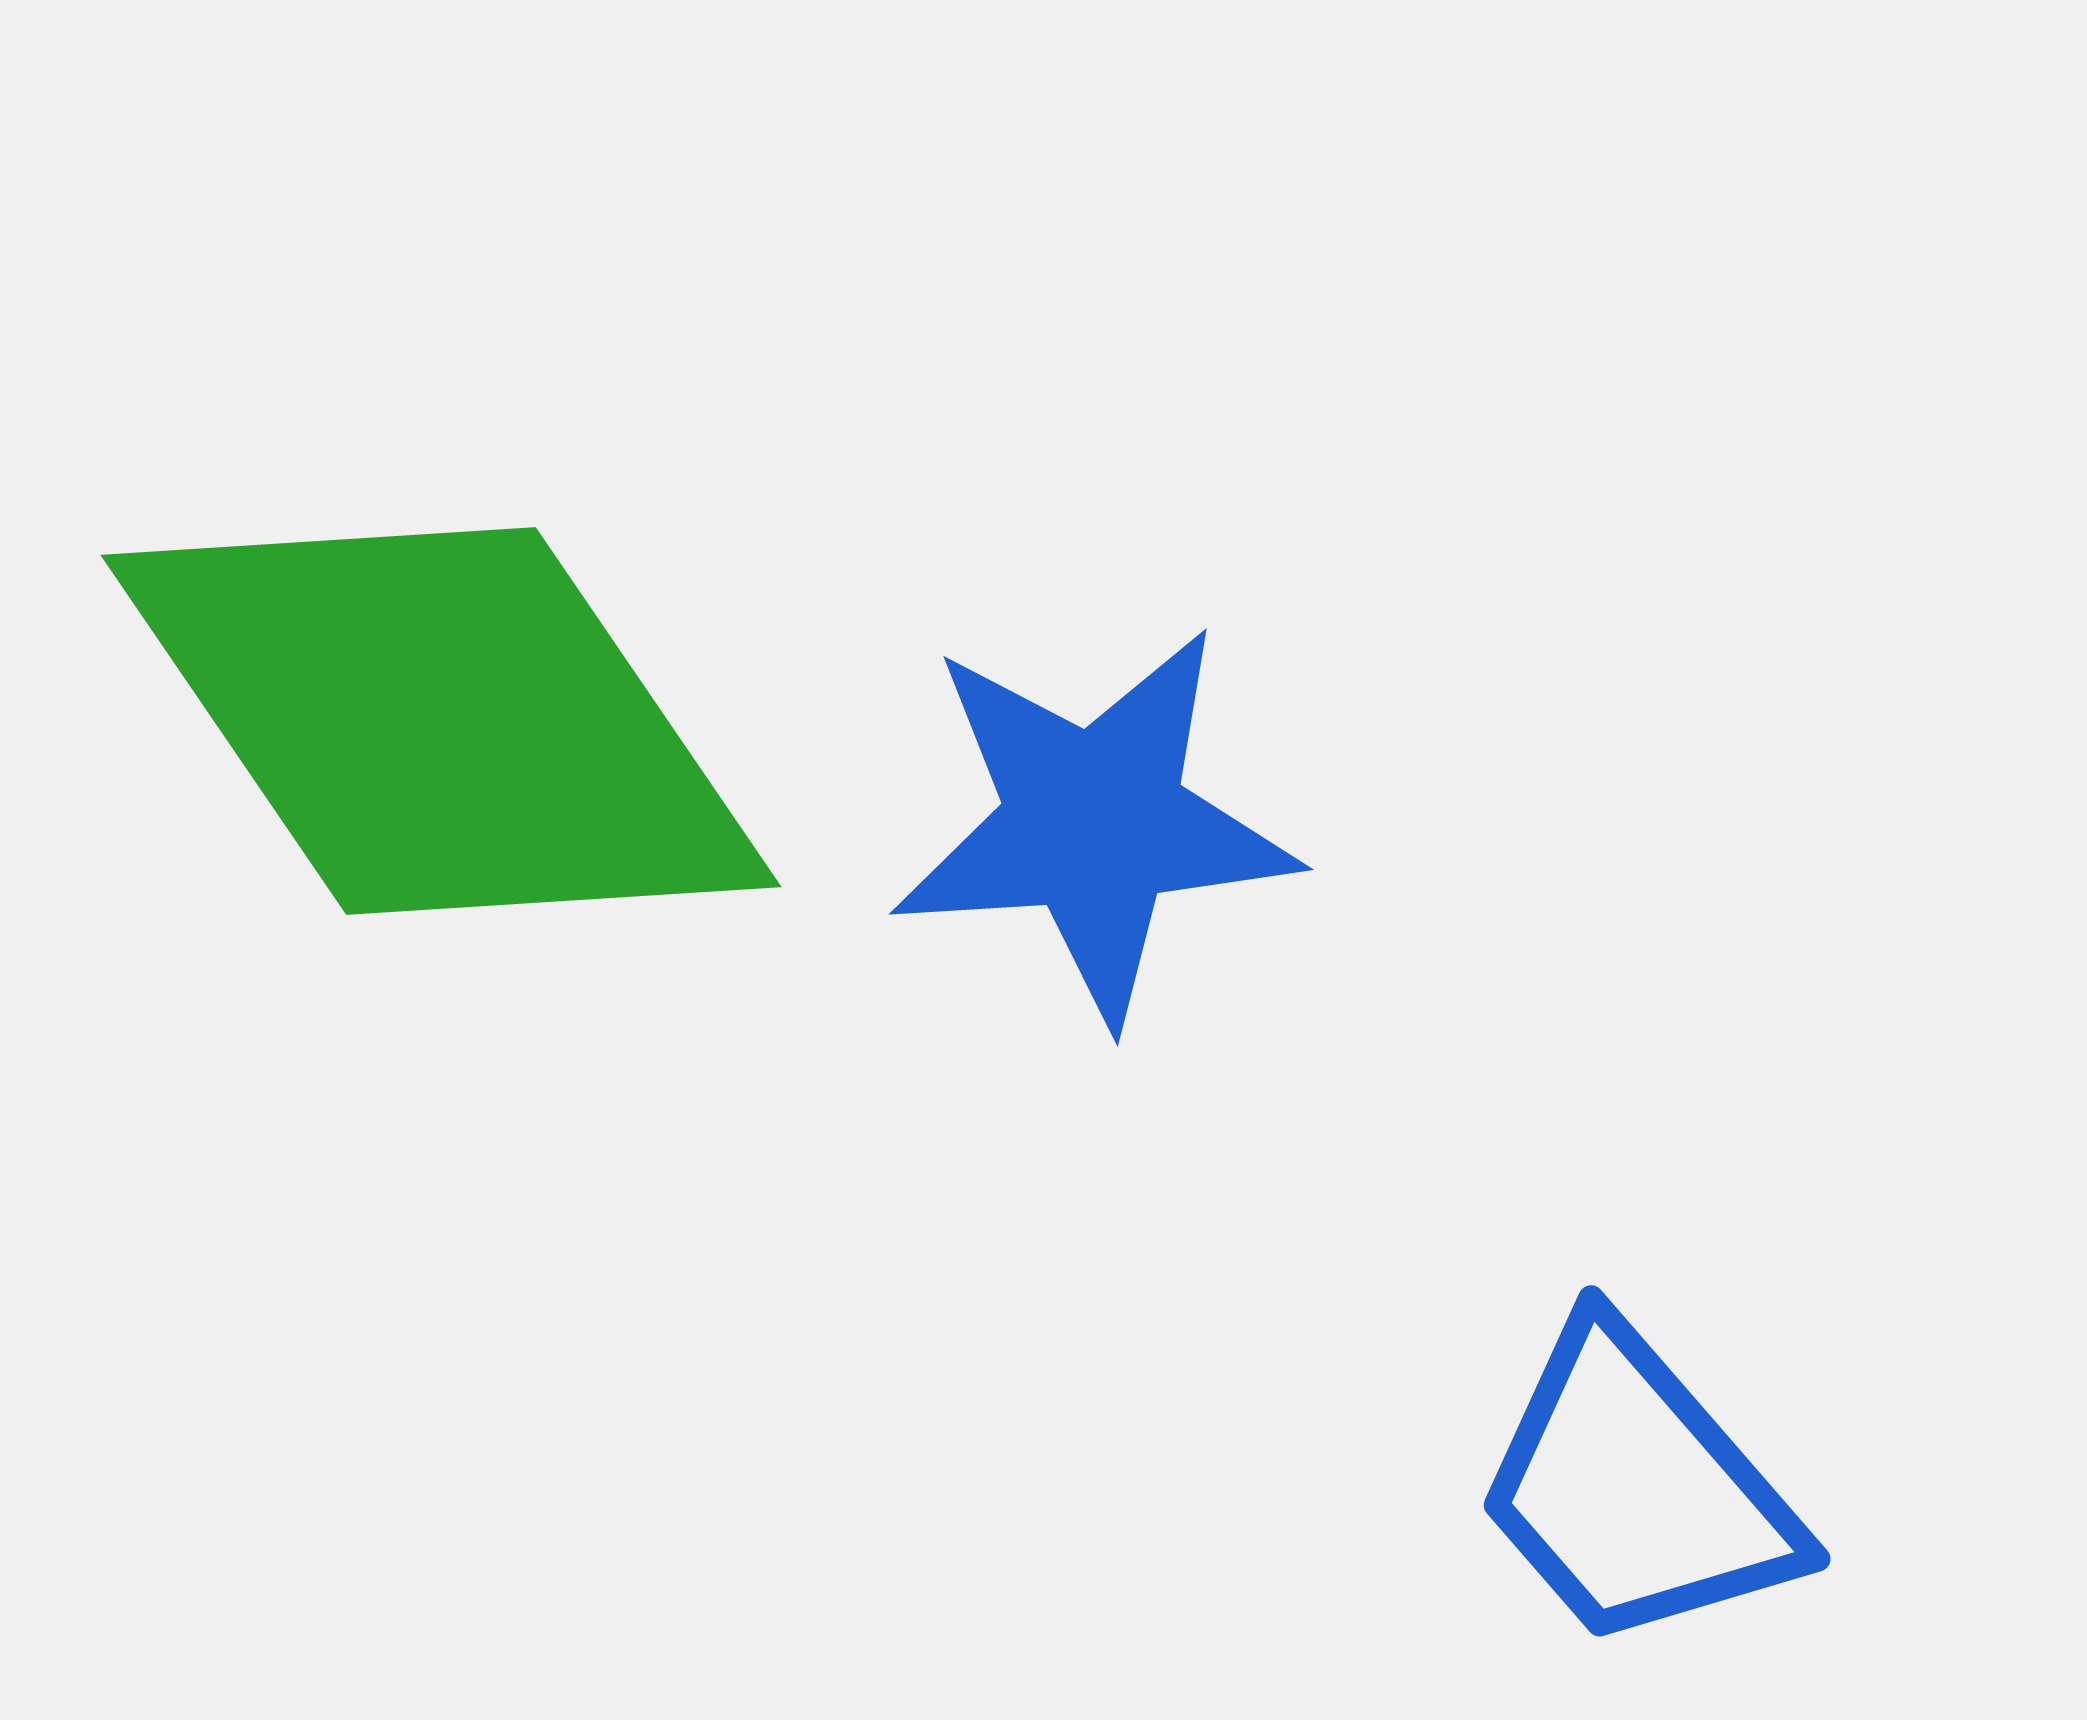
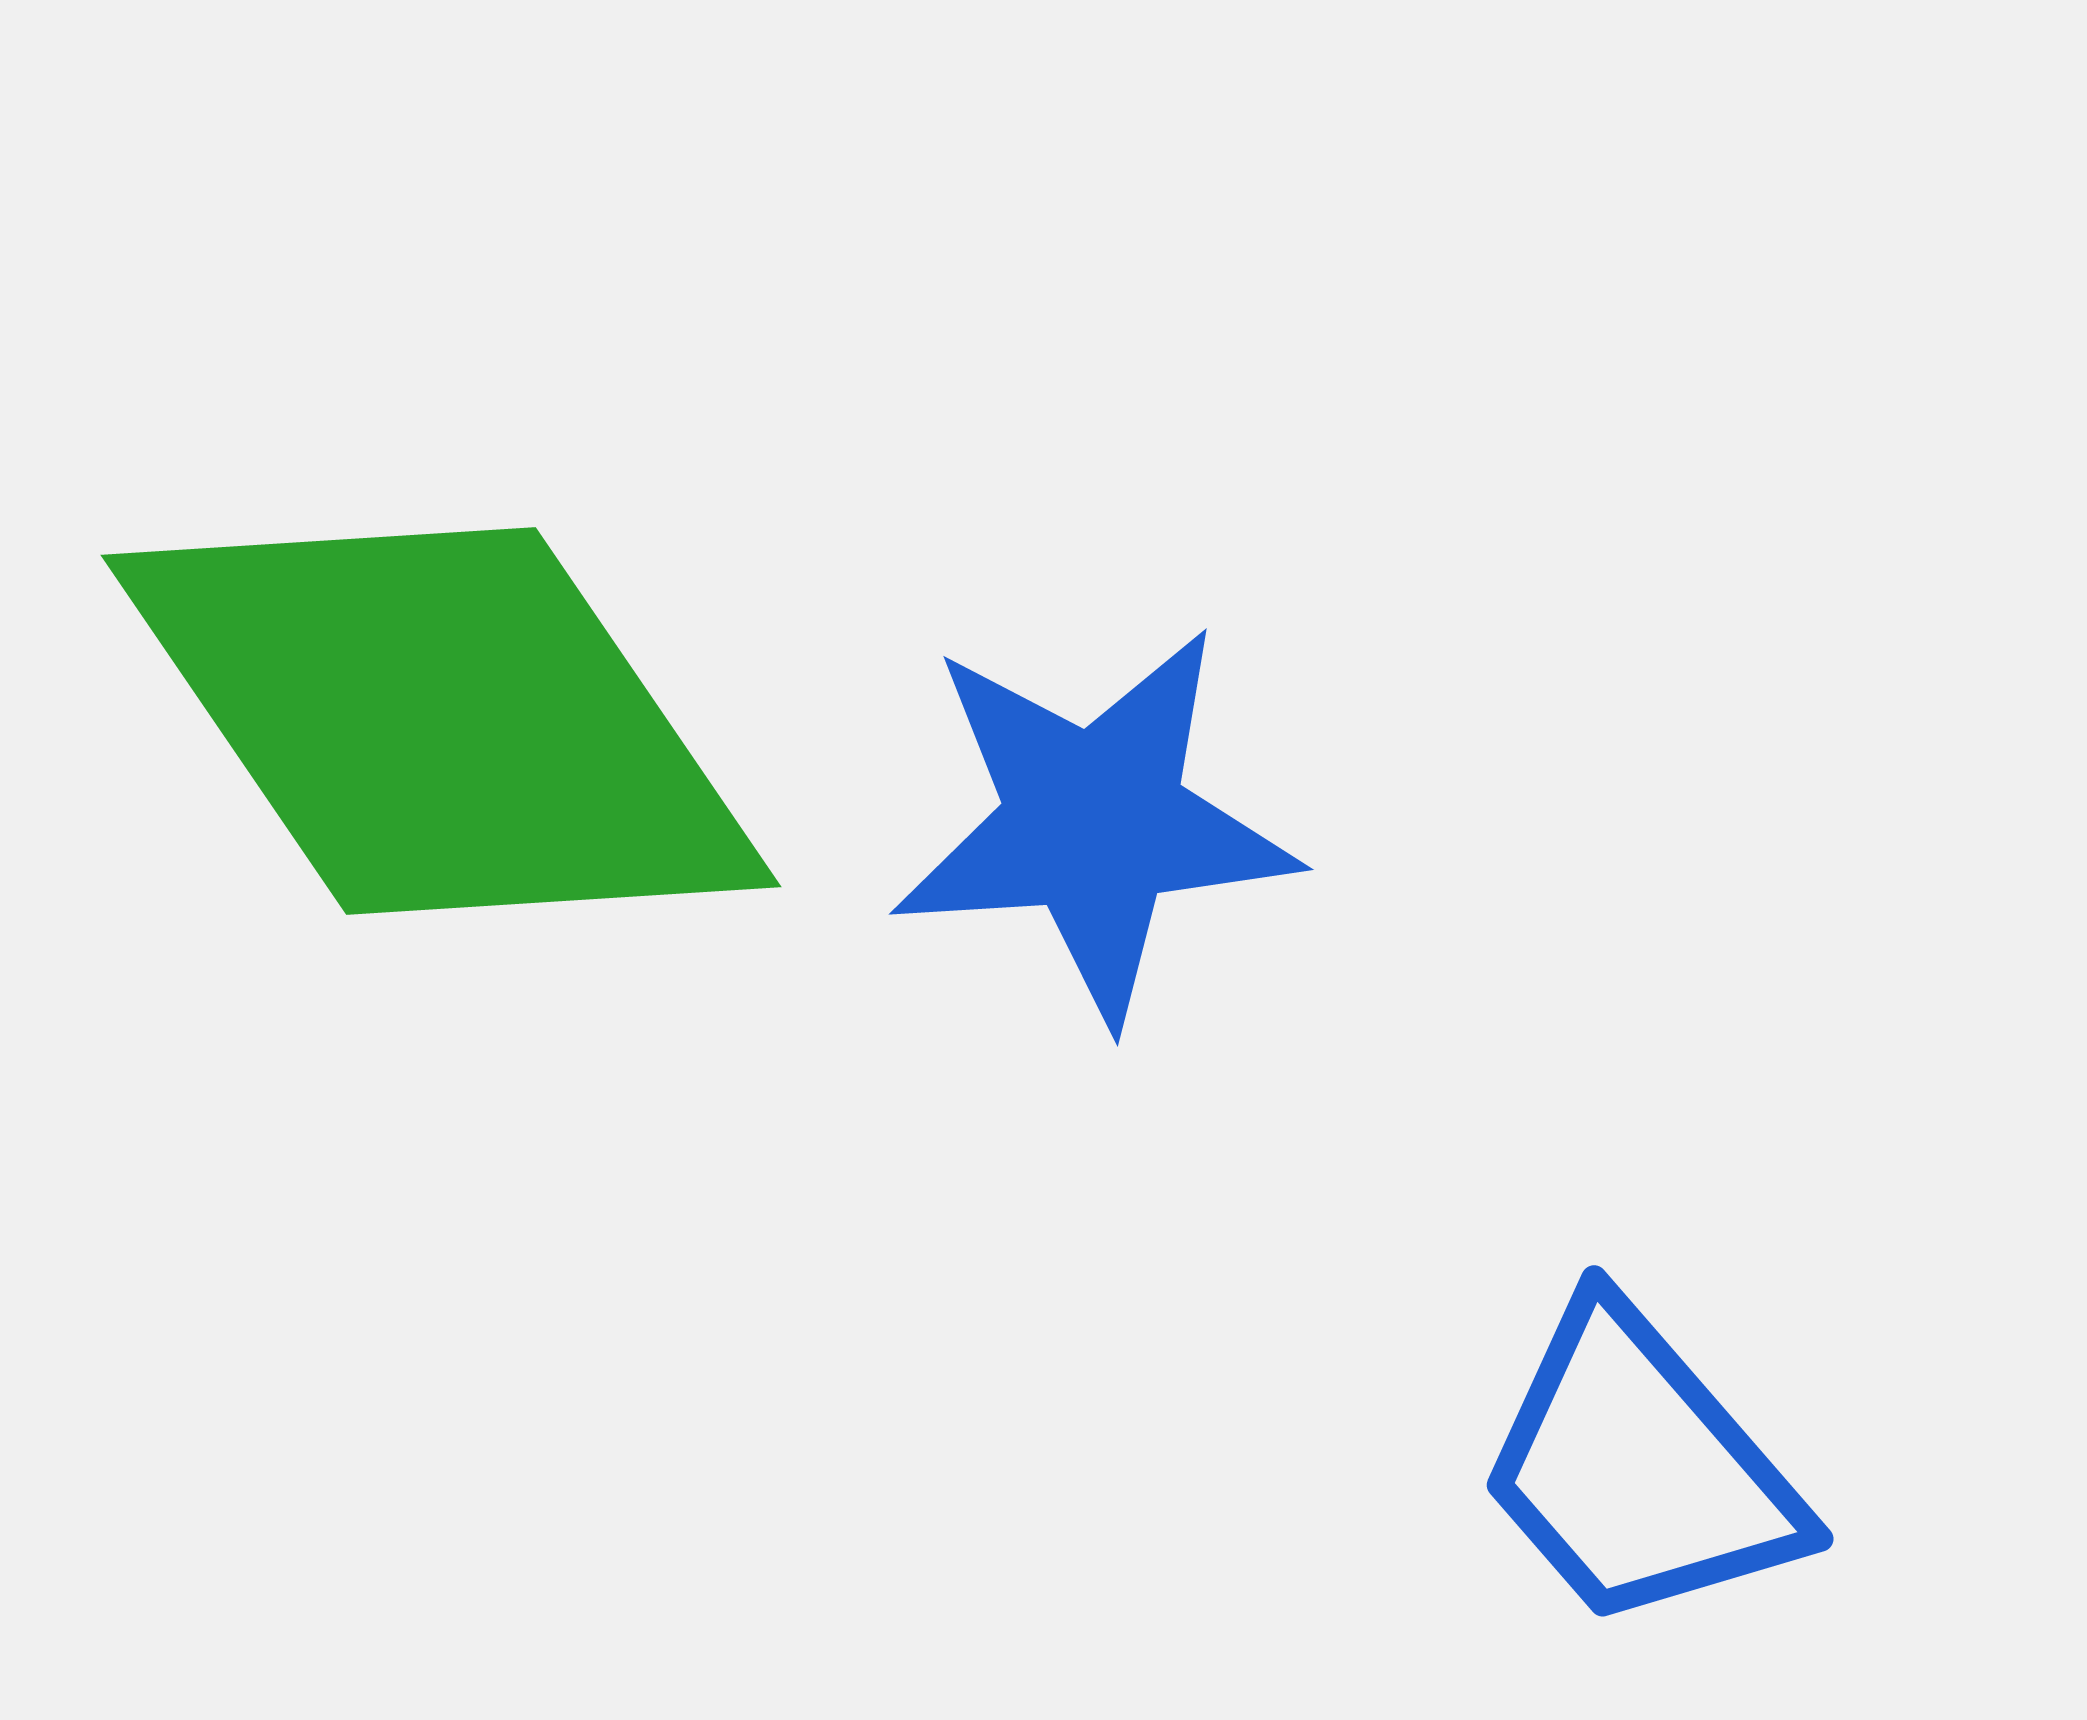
blue trapezoid: moved 3 px right, 20 px up
